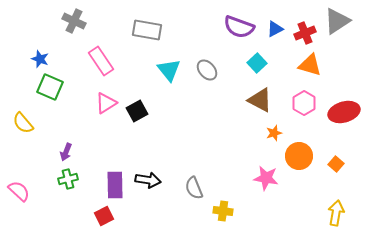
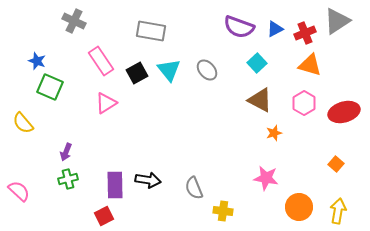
gray rectangle: moved 4 px right, 1 px down
blue star: moved 3 px left, 2 px down
black square: moved 38 px up
orange circle: moved 51 px down
yellow arrow: moved 2 px right, 2 px up
